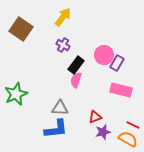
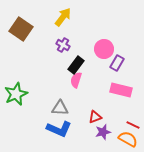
pink circle: moved 6 px up
blue L-shape: moved 3 px right; rotated 30 degrees clockwise
